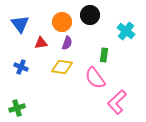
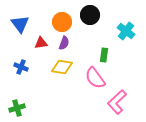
purple semicircle: moved 3 px left
